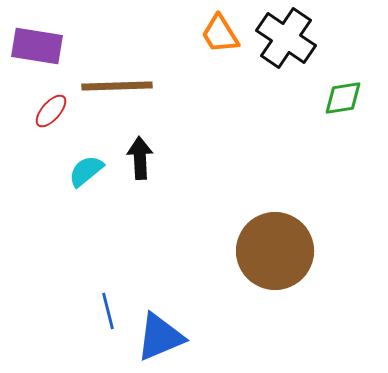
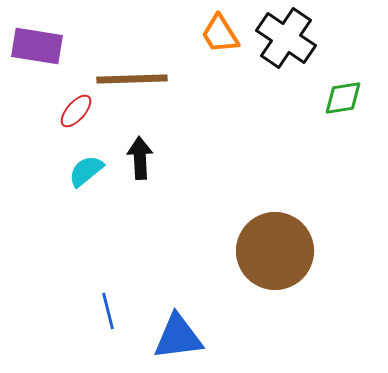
brown line: moved 15 px right, 7 px up
red ellipse: moved 25 px right
blue triangle: moved 18 px right; rotated 16 degrees clockwise
